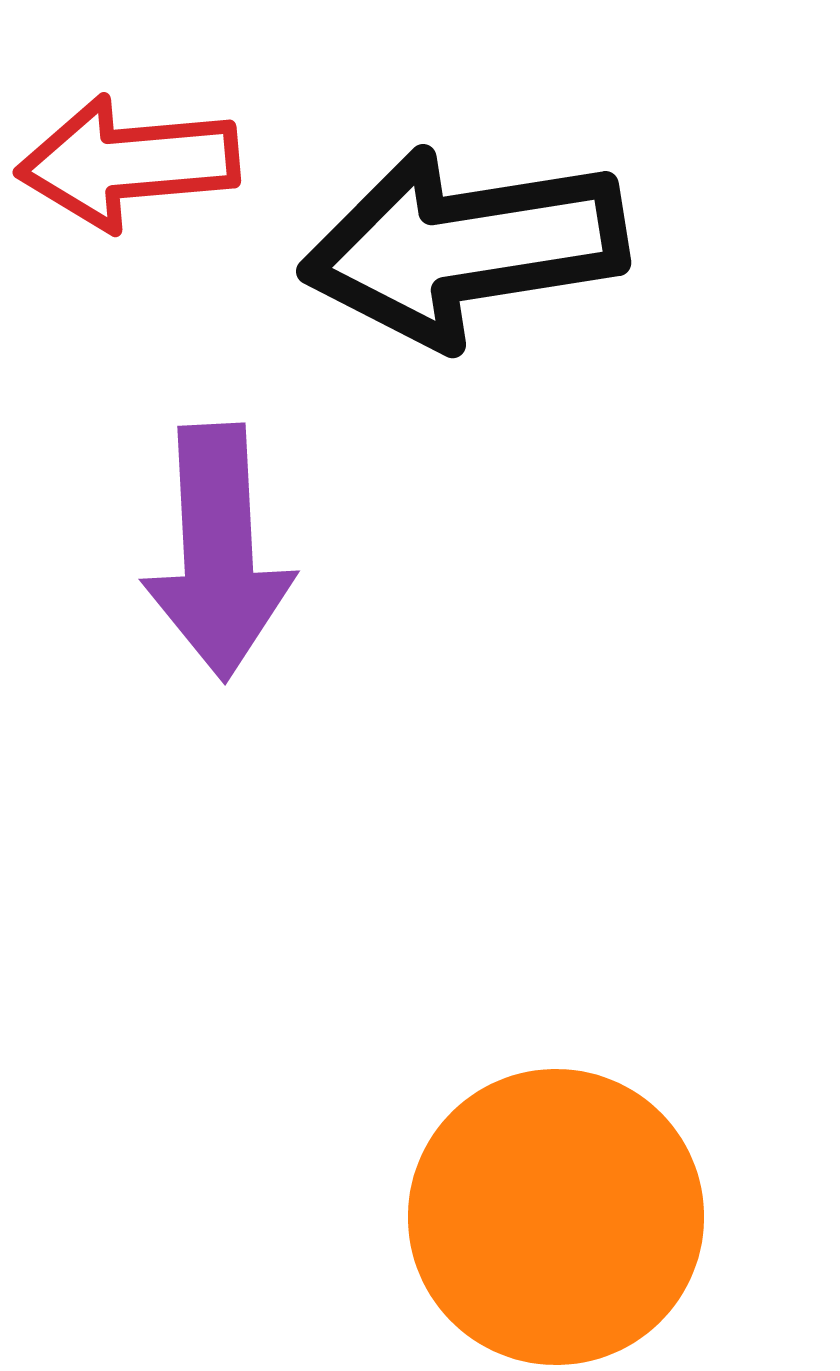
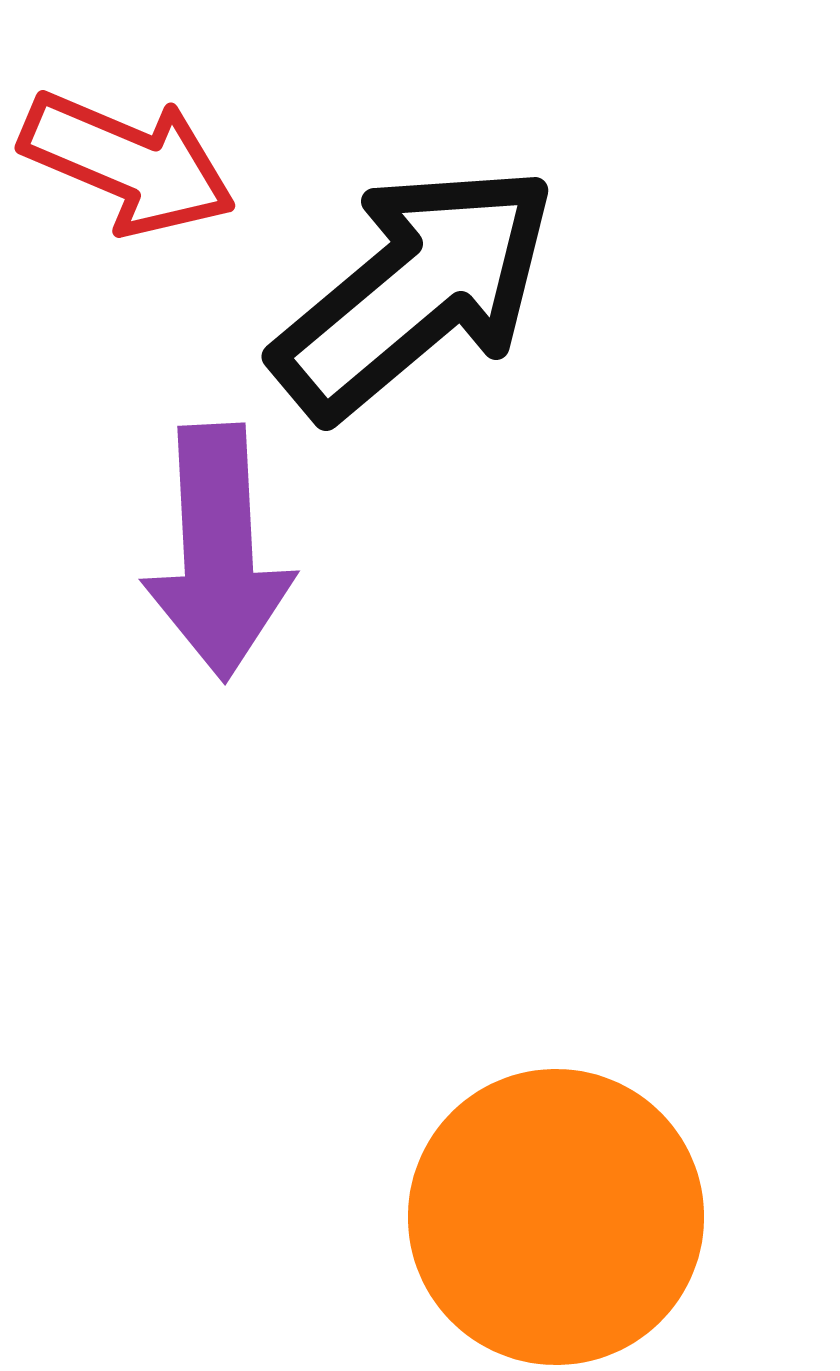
red arrow: rotated 152 degrees counterclockwise
black arrow: moved 49 px left, 44 px down; rotated 149 degrees clockwise
